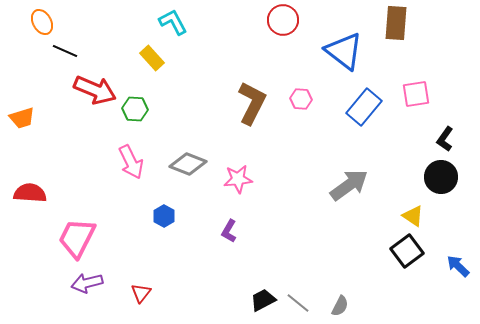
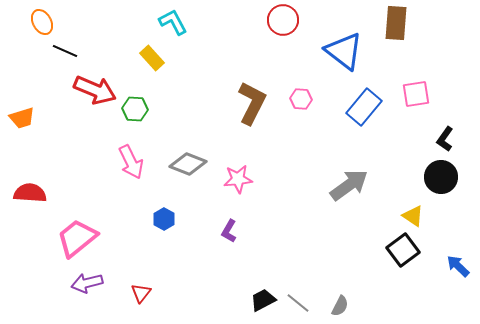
blue hexagon: moved 3 px down
pink trapezoid: rotated 24 degrees clockwise
black square: moved 4 px left, 1 px up
